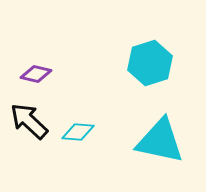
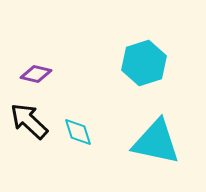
cyan hexagon: moved 6 px left
cyan diamond: rotated 68 degrees clockwise
cyan triangle: moved 4 px left, 1 px down
